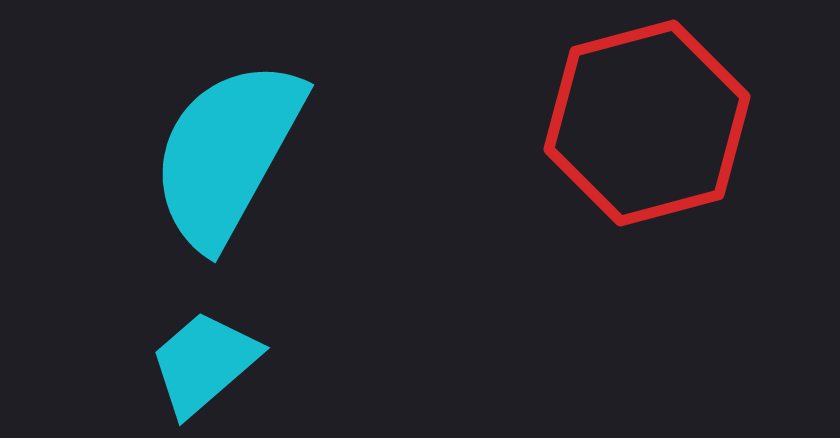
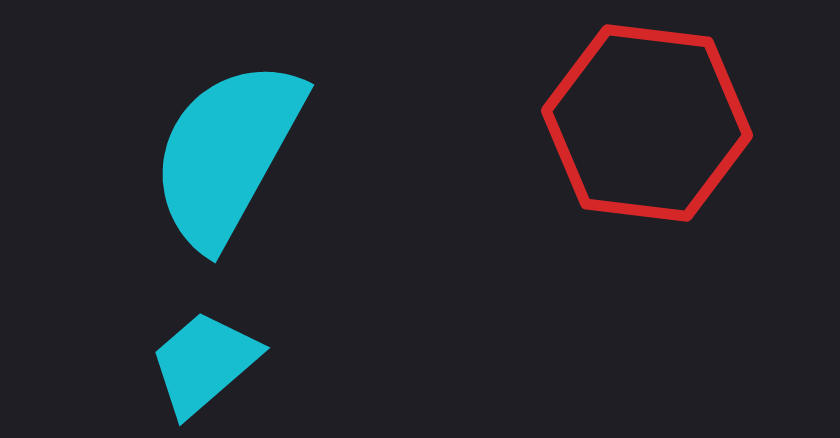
red hexagon: rotated 22 degrees clockwise
